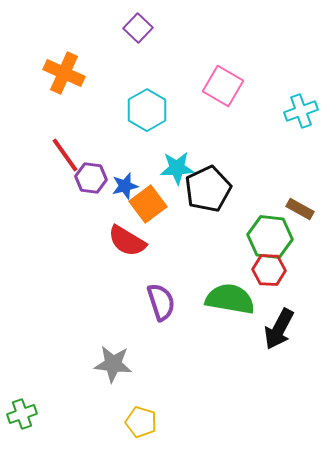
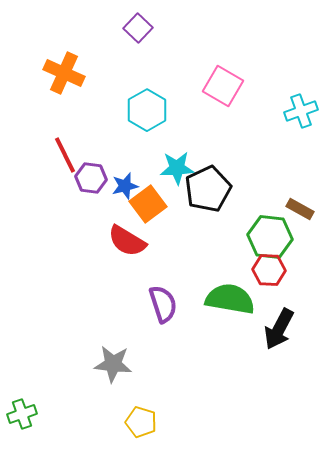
red line: rotated 9 degrees clockwise
purple semicircle: moved 2 px right, 2 px down
